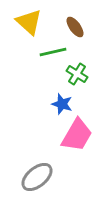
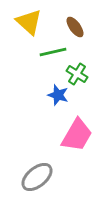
blue star: moved 4 px left, 9 px up
